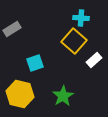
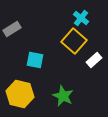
cyan cross: rotated 35 degrees clockwise
cyan square: moved 3 px up; rotated 30 degrees clockwise
green star: rotated 15 degrees counterclockwise
